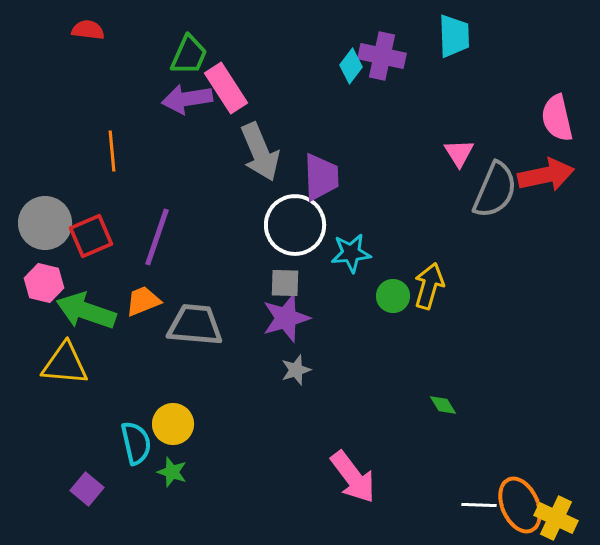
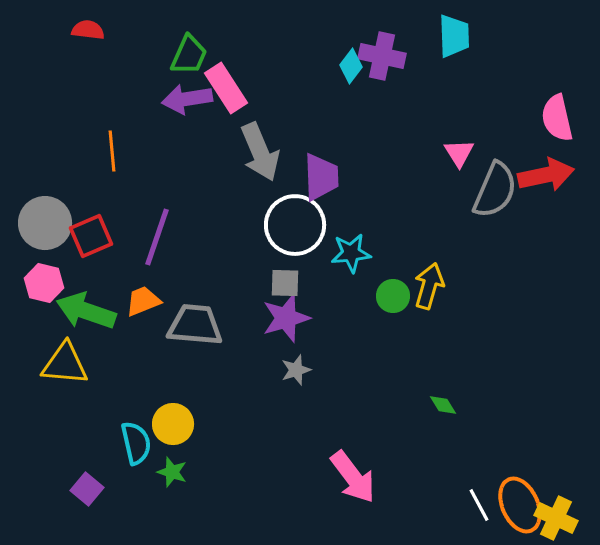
white line: rotated 60 degrees clockwise
